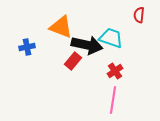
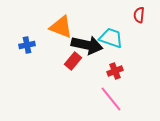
blue cross: moved 2 px up
red cross: rotated 14 degrees clockwise
pink line: moved 2 px left, 1 px up; rotated 48 degrees counterclockwise
